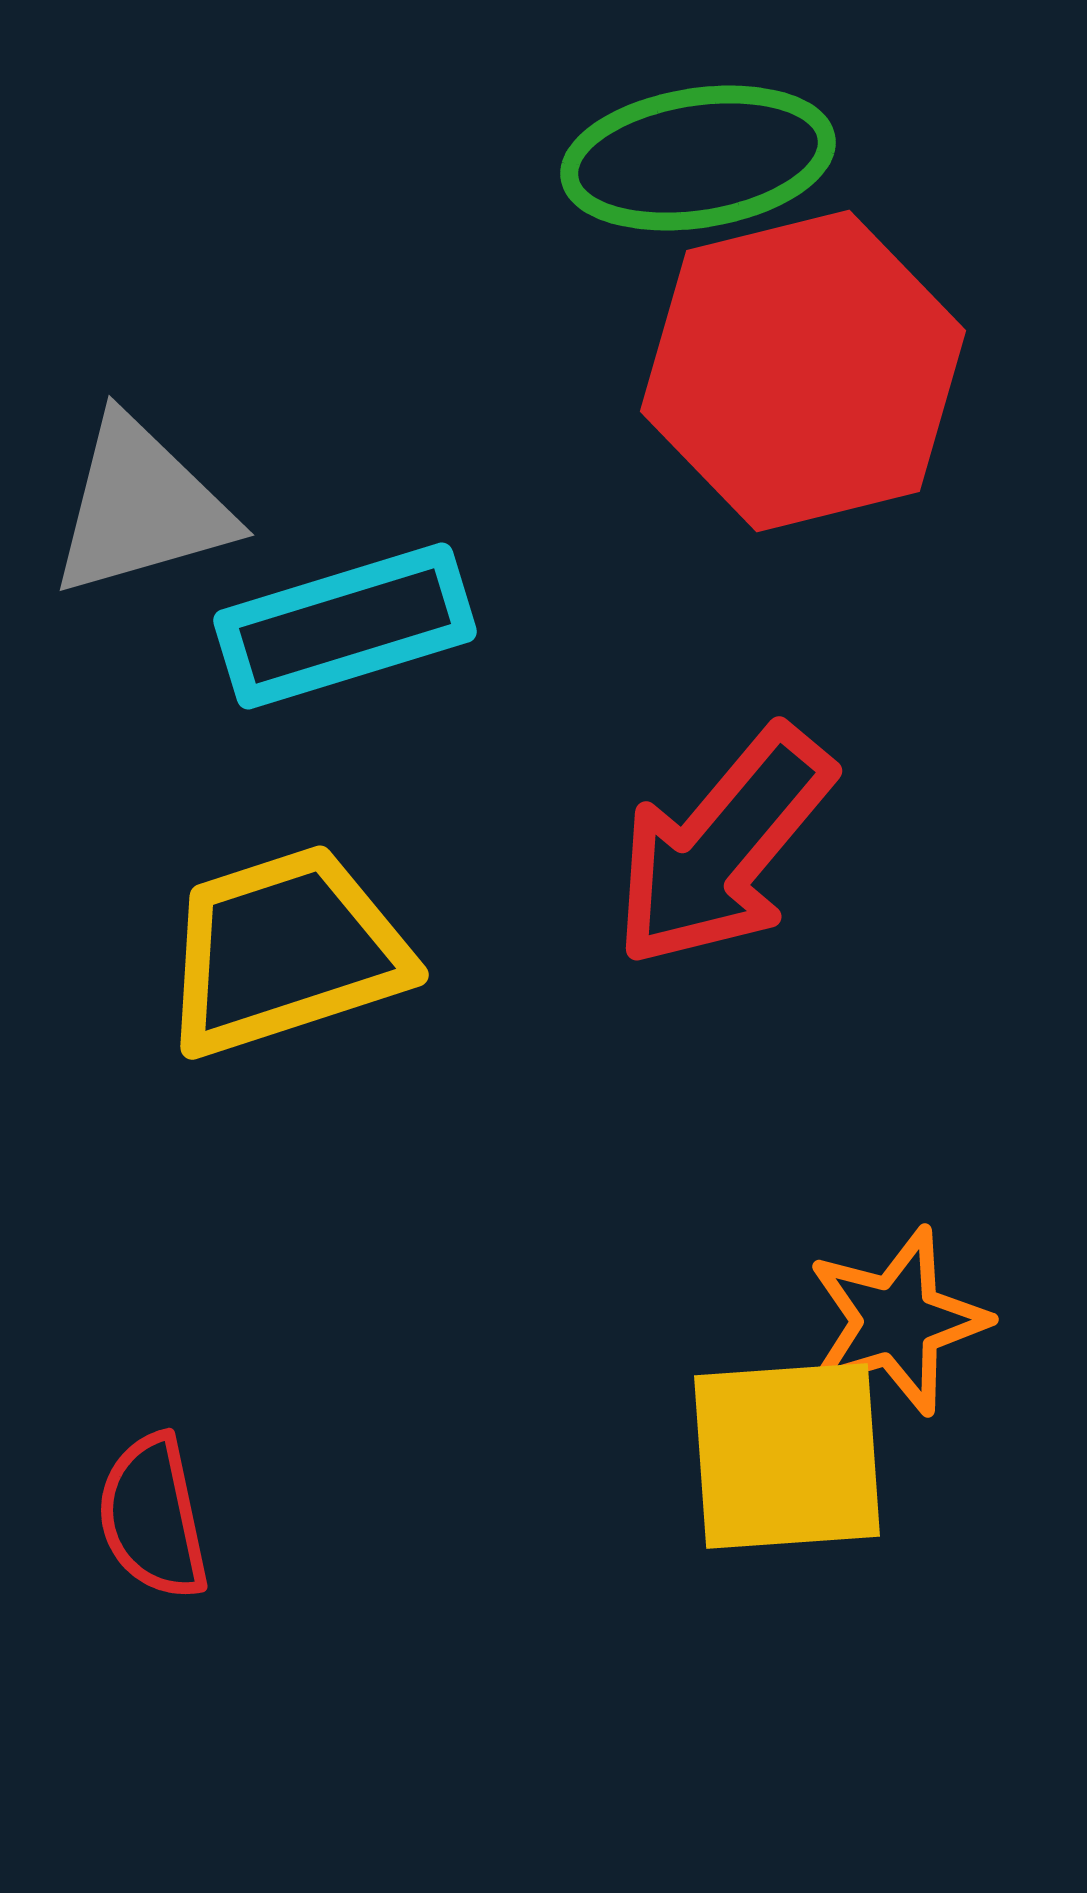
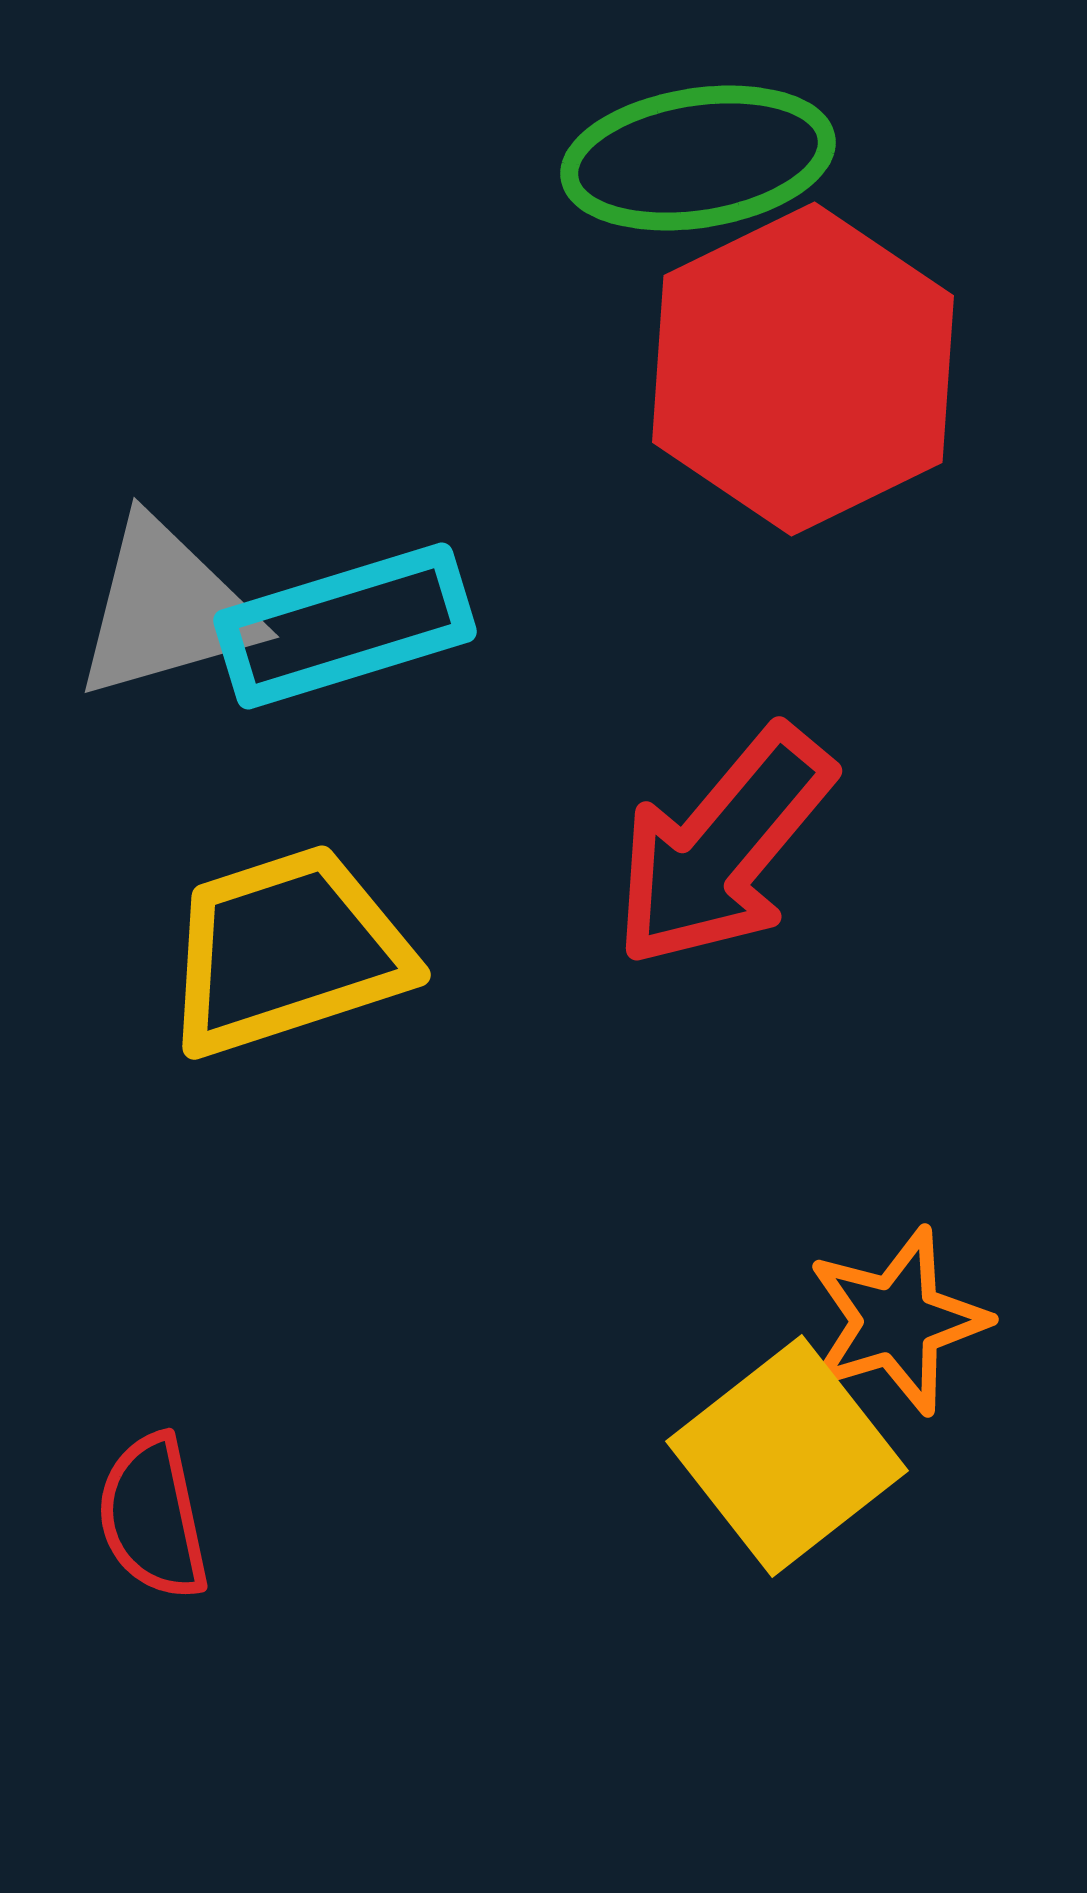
red hexagon: moved 2 px up; rotated 12 degrees counterclockwise
gray triangle: moved 25 px right, 102 px down
yellow trapezoid: moved 2 px right
yellow square: rotated 34 degrees counterclockwise
